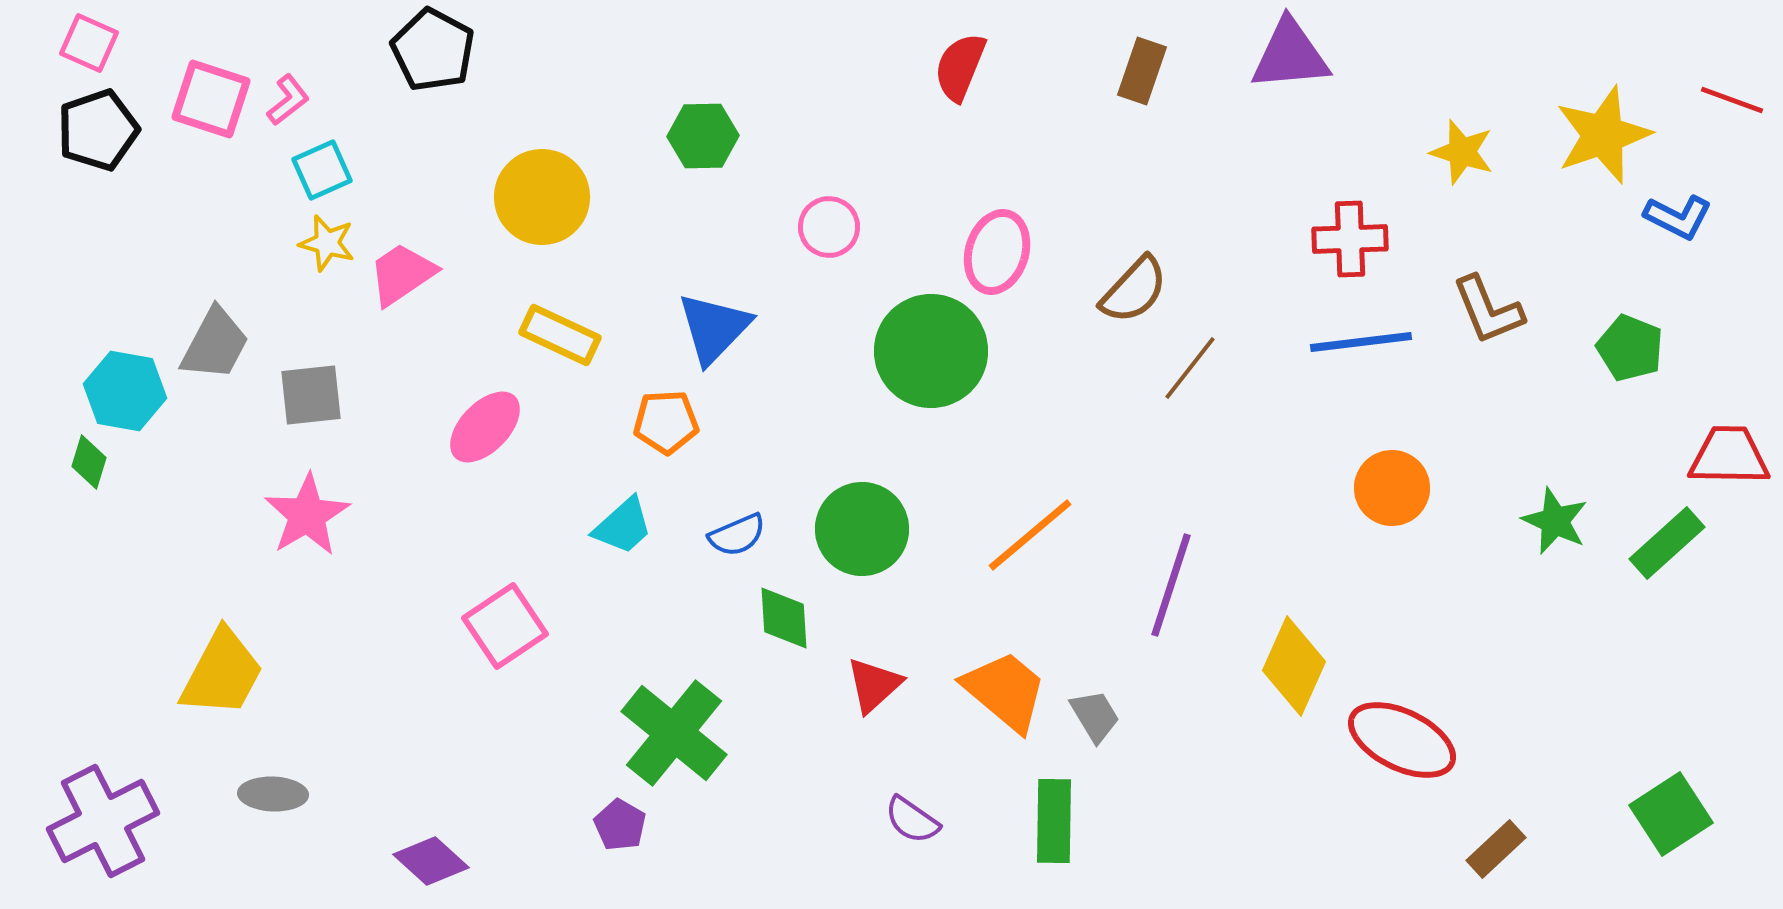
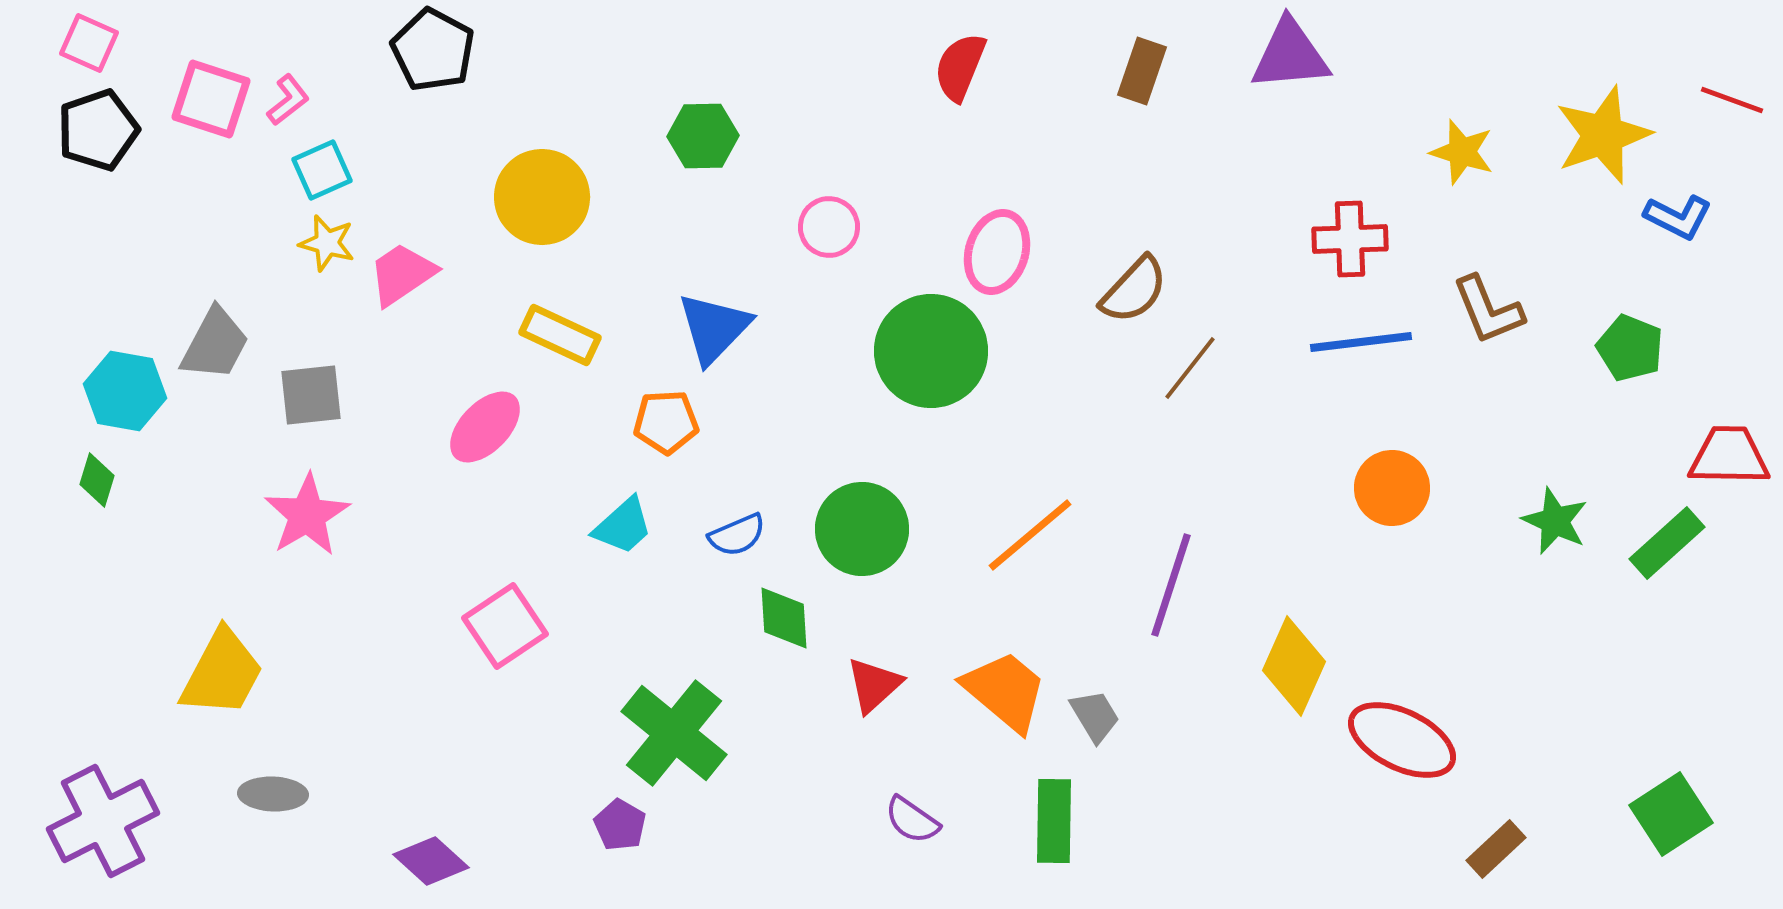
green diamond at (89, 462): moved 8 px right, 18 px down
